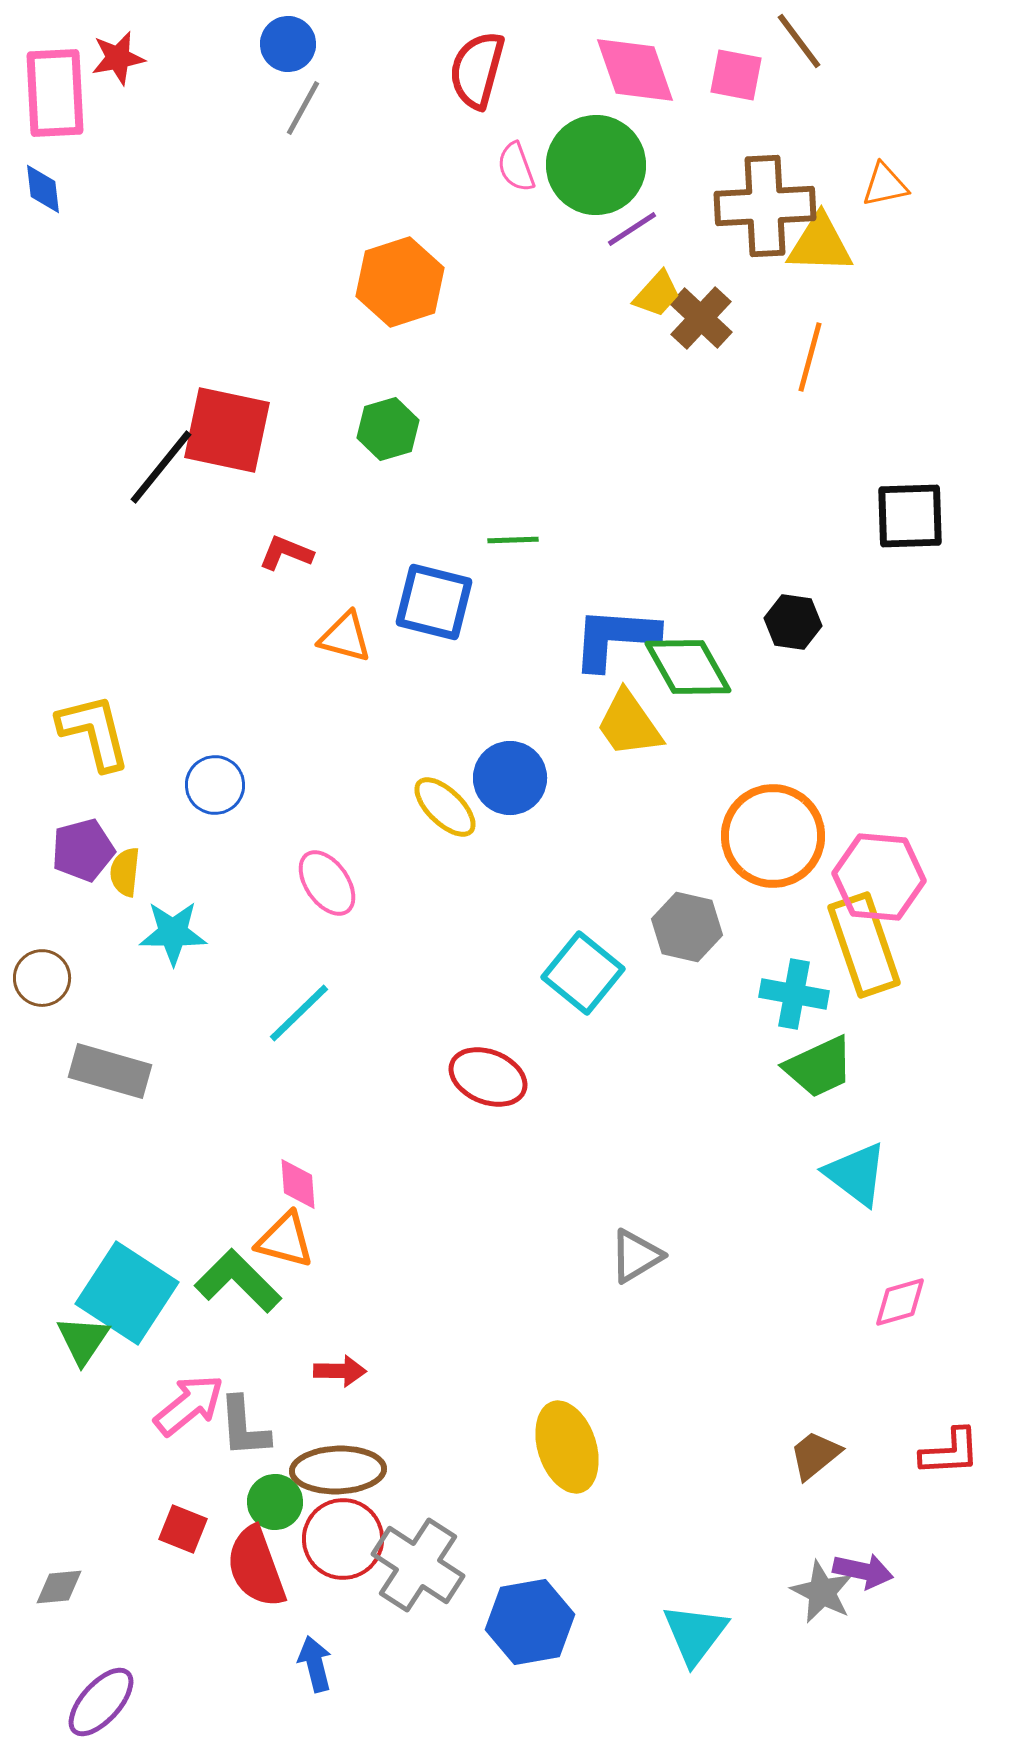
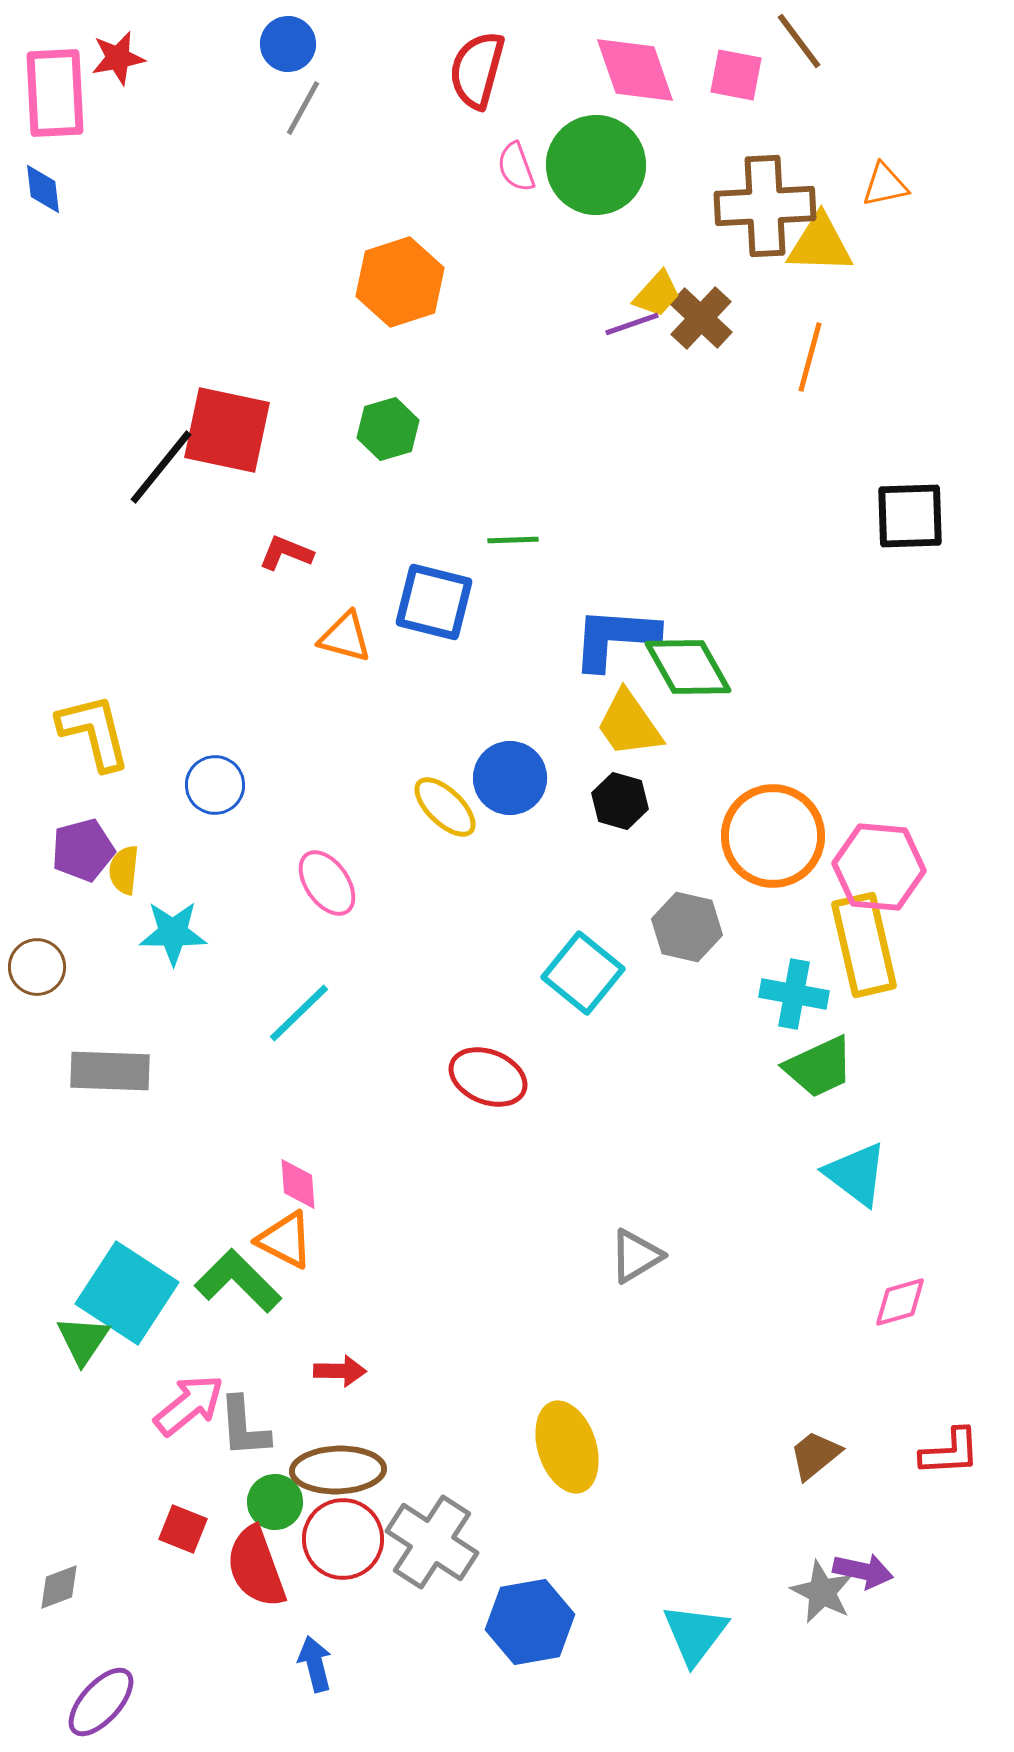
purple line at (632, 229): moved 95 px down; rotated 14 degrees clockwise
black hexagon at (793, 622): moved 173 px left, 179 px down; rotated 8 degrees clockwise
yellow semicircle at (125, 872): moved 1 px left, 2 px up
pink hexagon at (879, 877): moved 10 px up
yellow rectangle at (864, 945): rotated 6 degrees clockwise
brown circle at (42, 978): moved 5 px left, 11 px up
gray rectangle at (110, 1071): rotated 14 degrees counterclockwise
orange triangle at (285, 1240): rotated 12 degrees clockwise
gray cross at (418, 1565): moved 14 px right, 23 px up
gray diamond at (59, 1587): rotated 15 degrees counterclockwise
